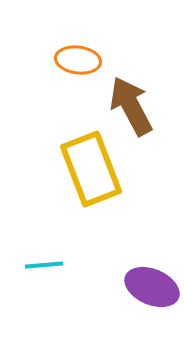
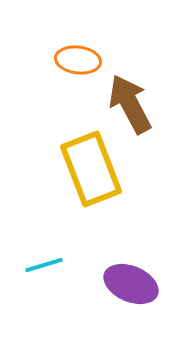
brown arrow: moved 1 px left, 2 px up
cyan line: rotated 12 degrees counterclockwise
purple ellipse: moved 21 px left, 3 px up
